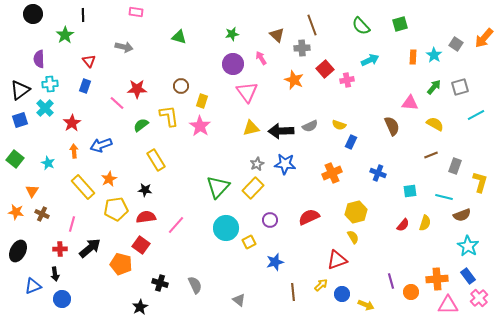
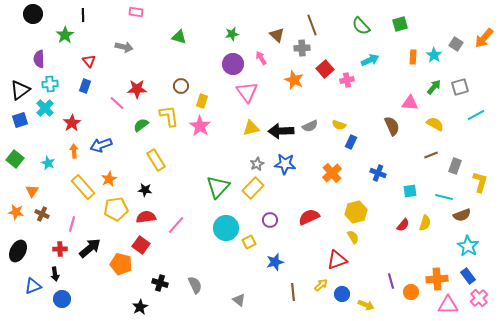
orange cross at (332, 173): rotated 18 degrees counterclockwise
